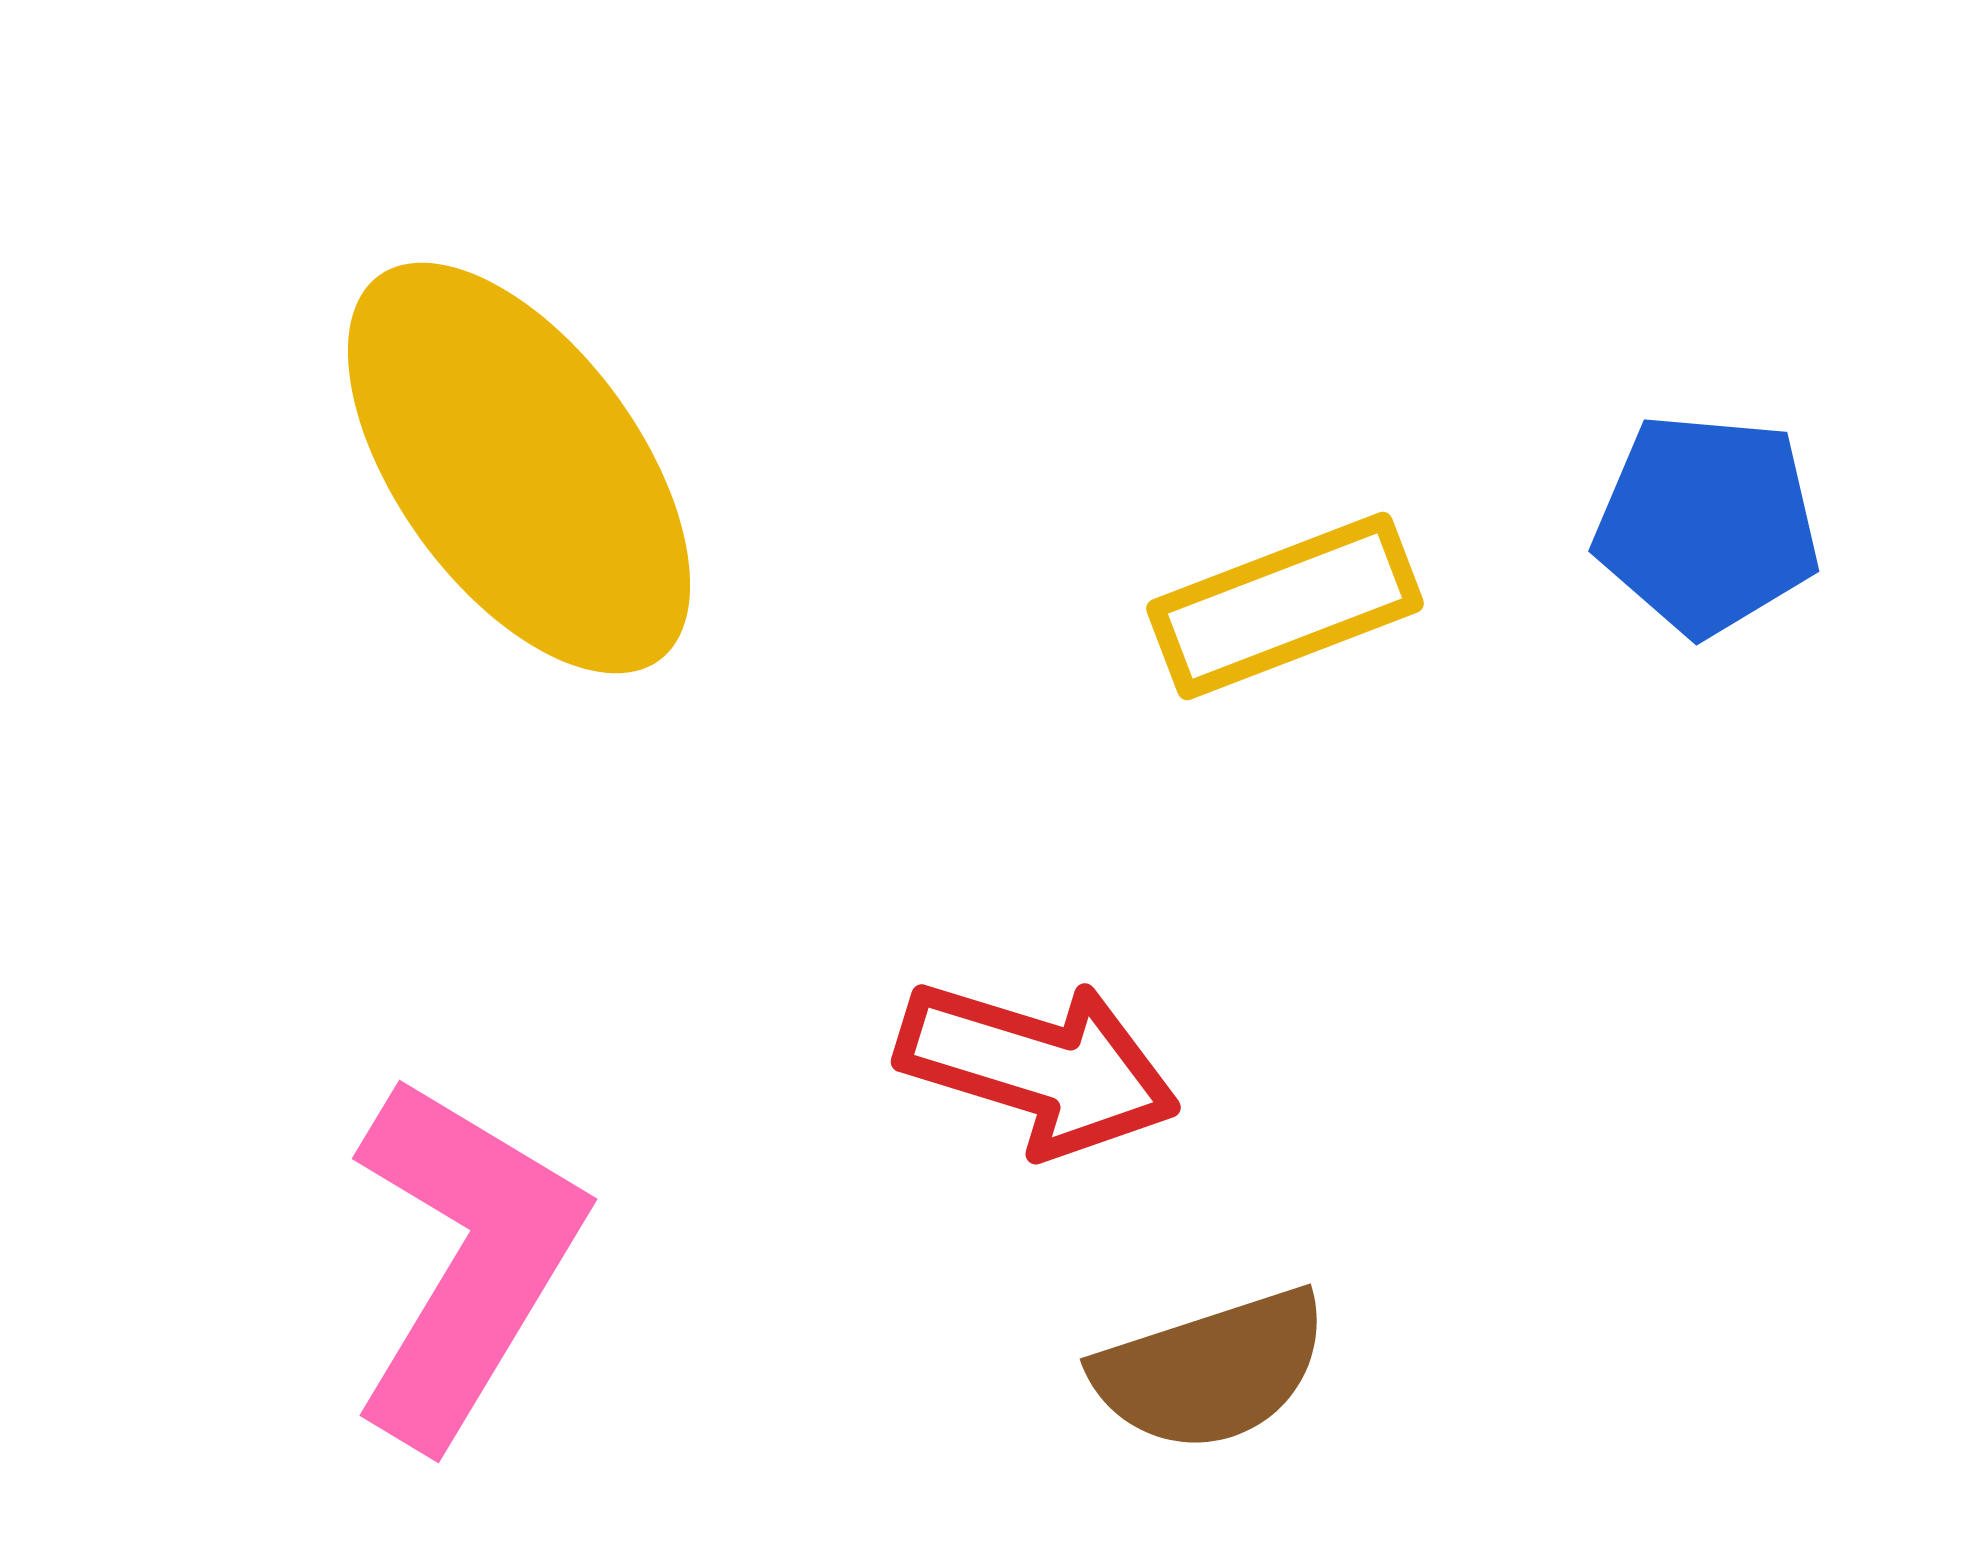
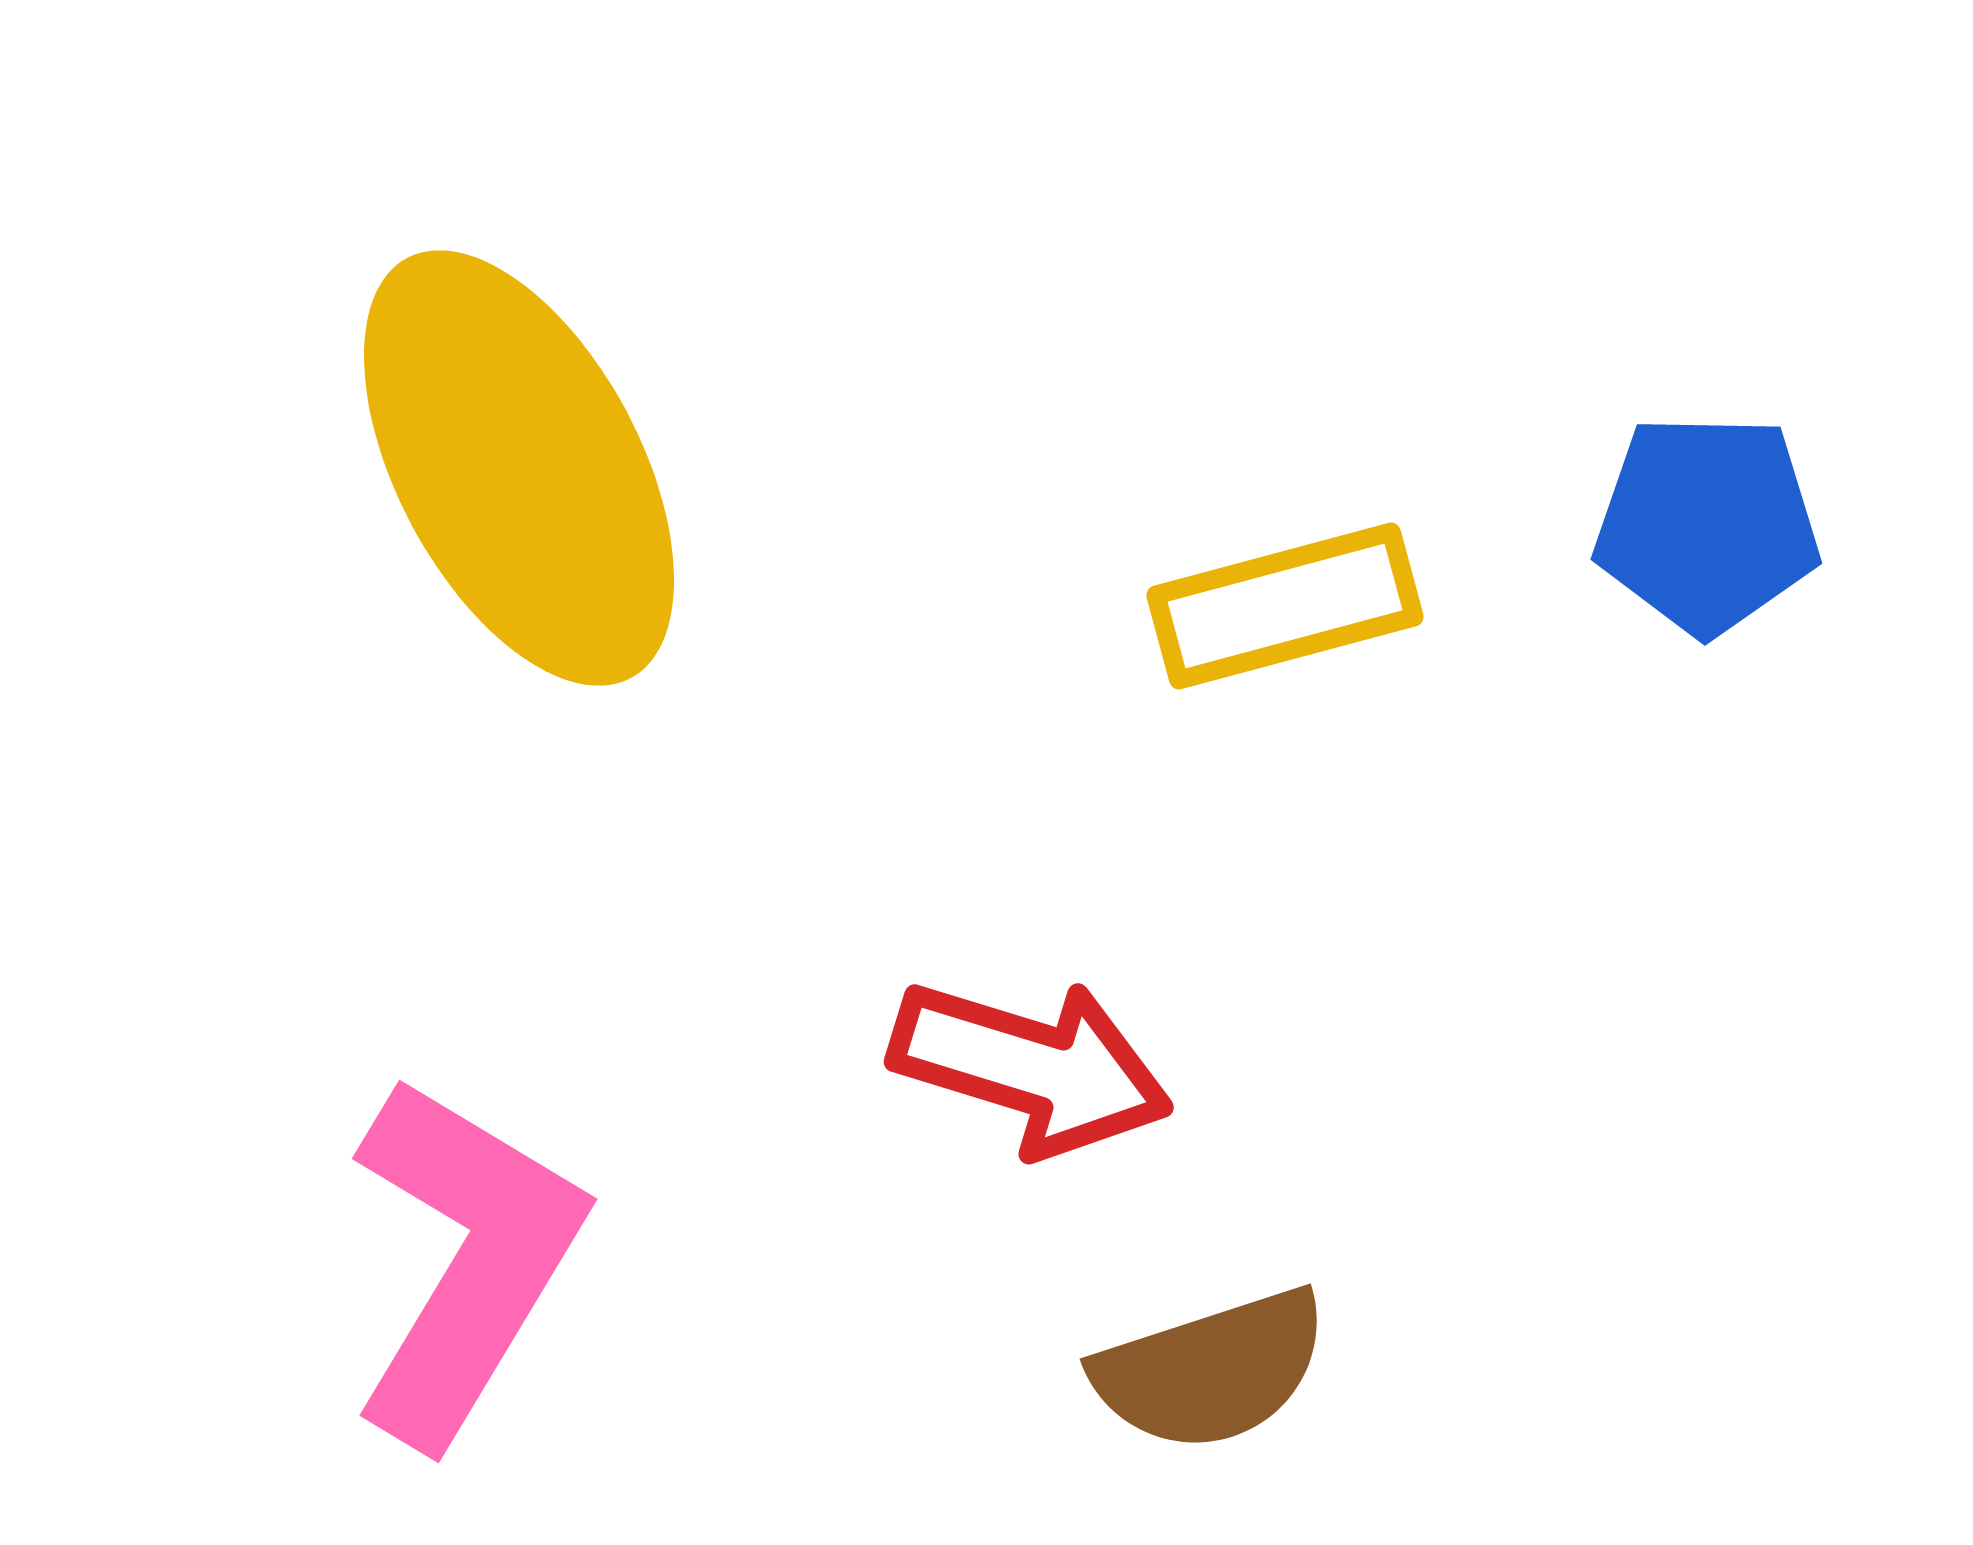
yellow ellipse: rotated 8 degrees clockwise
blue pentagon: rotated 4 degrees counterclockwise
yellow rectangle: rotated 6 degrees clockwise
red arrow: moved 7 px left
